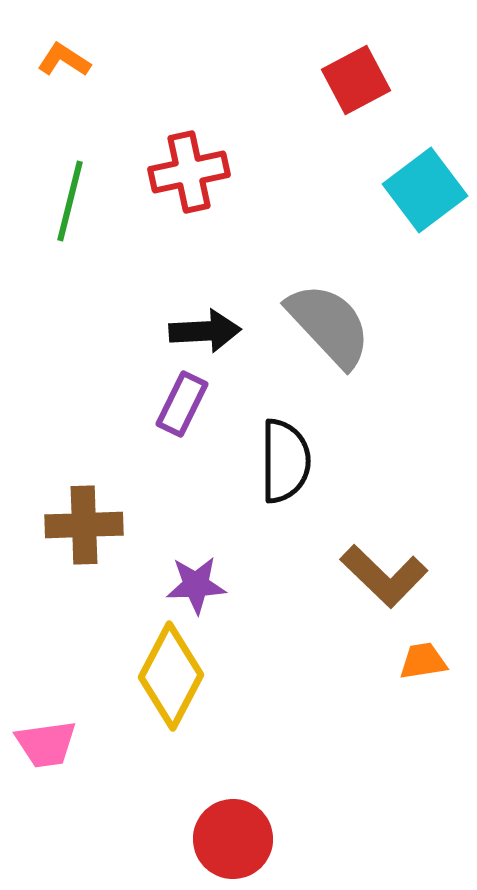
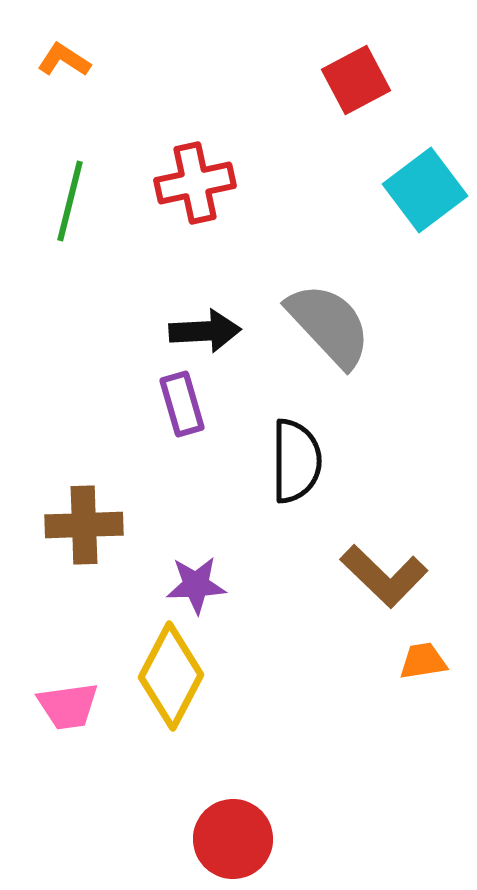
red cross: moved 6 px right, 11 px down
purple rectangle: rotated 42 degrees counterclockwise
black semicircle: moved 11 px right
pink trapezoid: moved 22 px right, 38 px up
